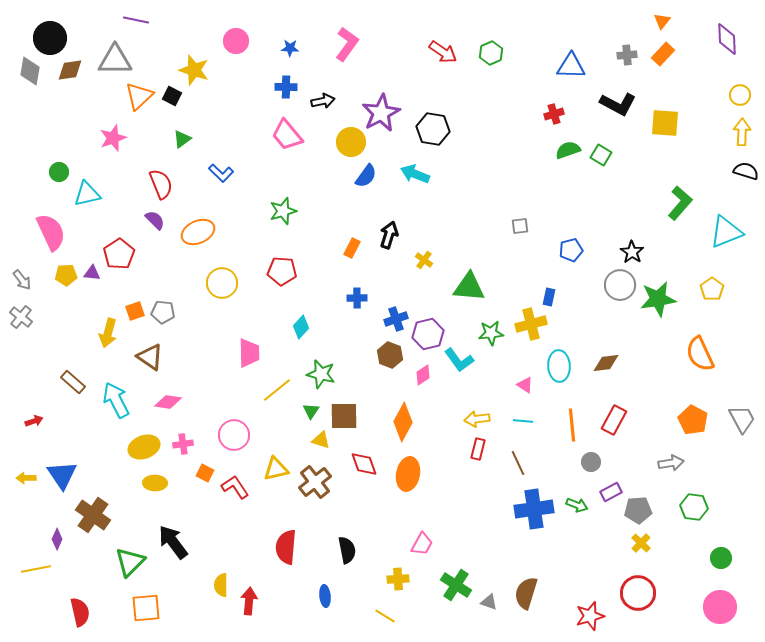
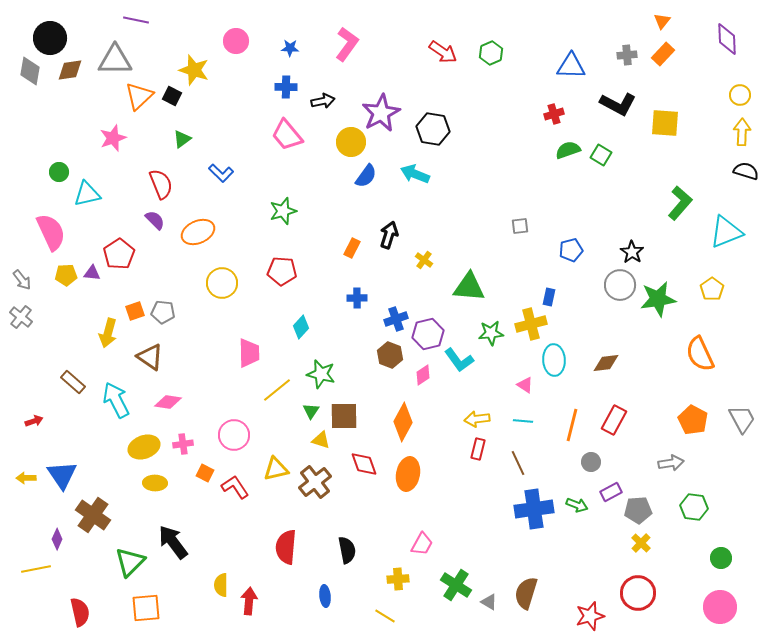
cyan ellipse at (559, 366): moved 5 px left, 6 px up
orange line at (572, 425): rotated 20 degrees clockwise
gray triangle at (489, 602): rotated 12 degrees clockwise
